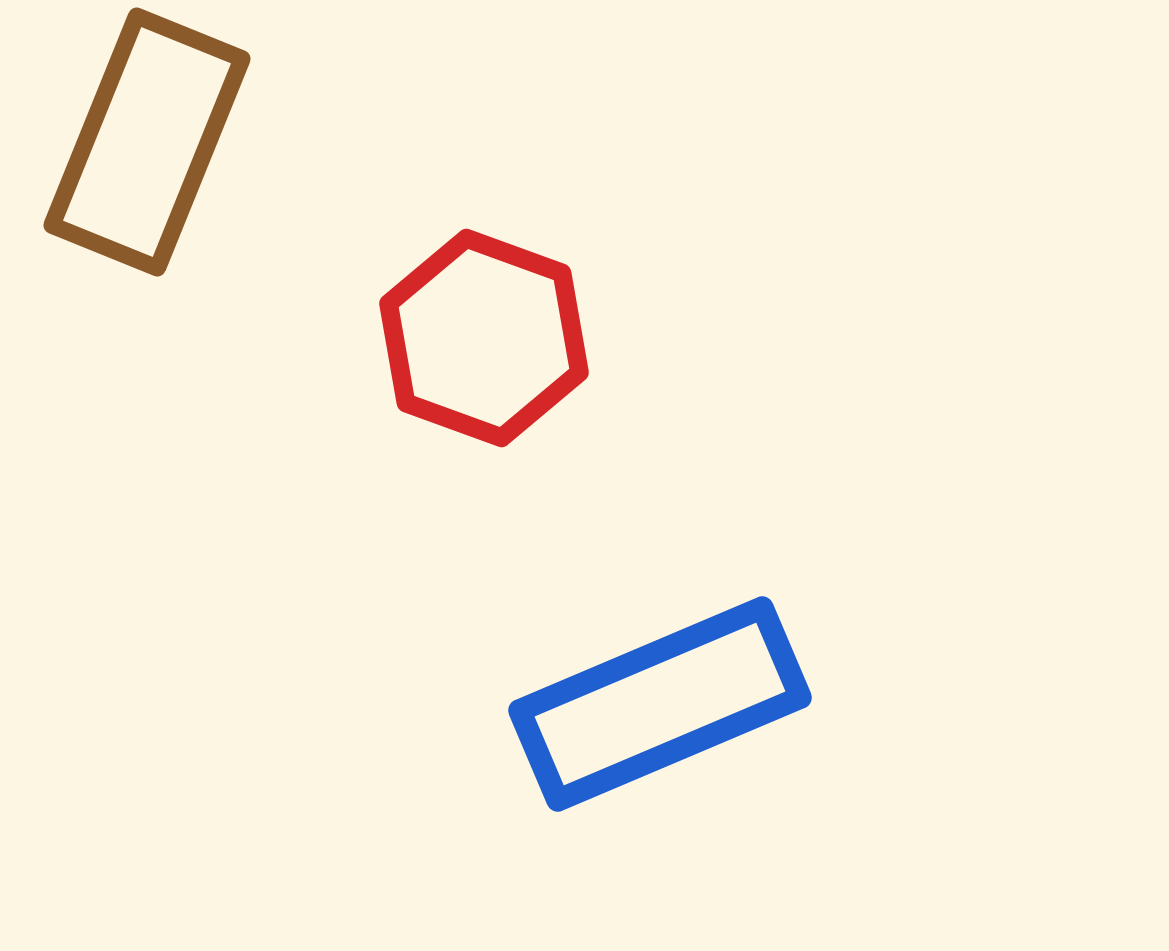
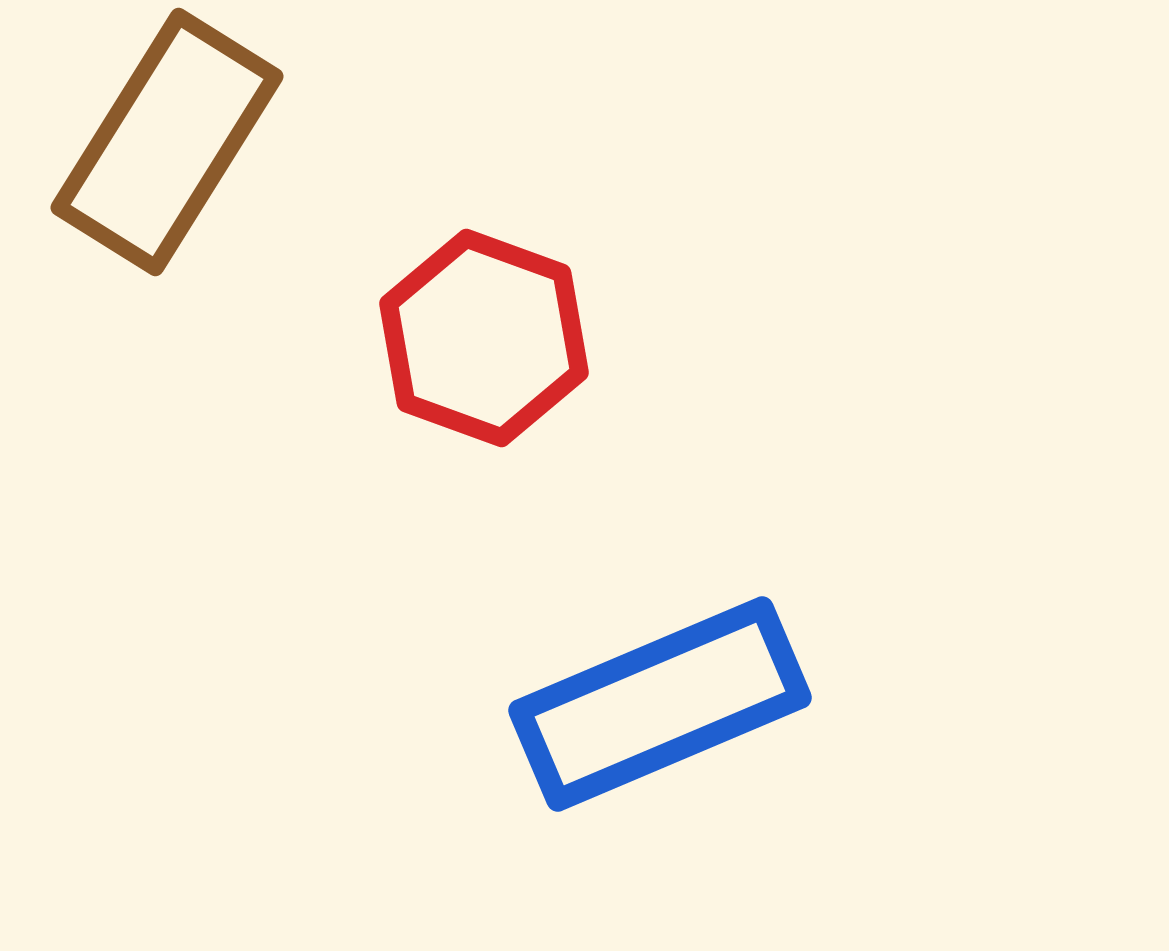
brown rectangle: moved 20 px right; rotated 10 degrees clockwise
